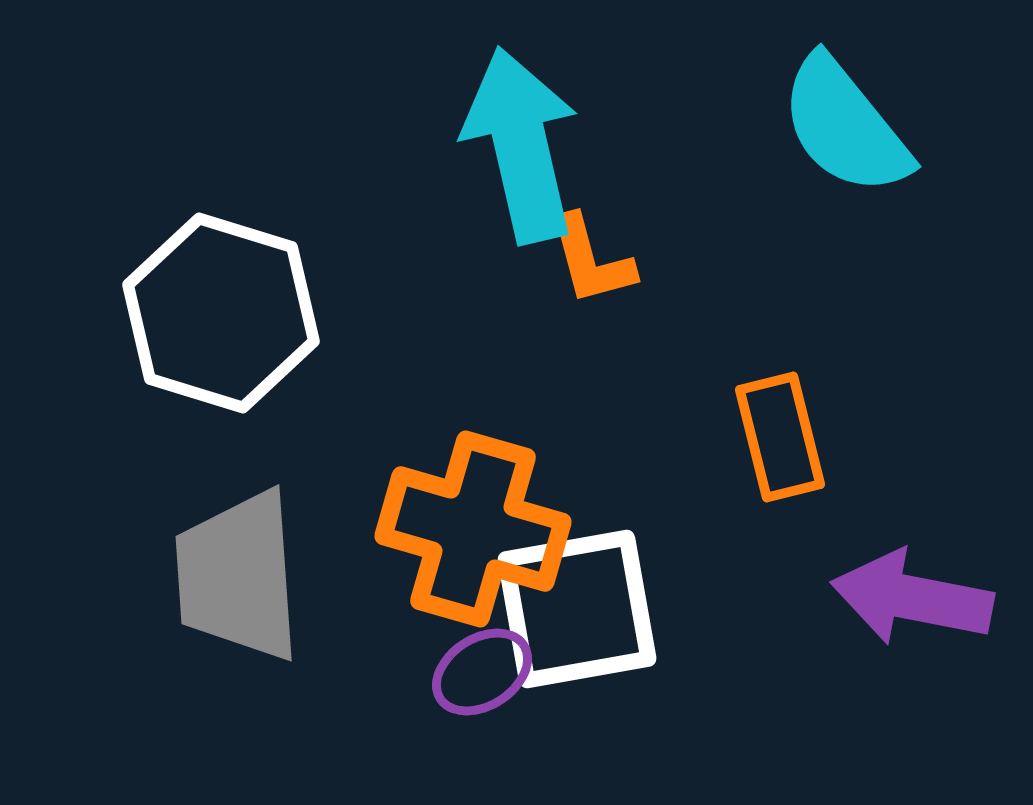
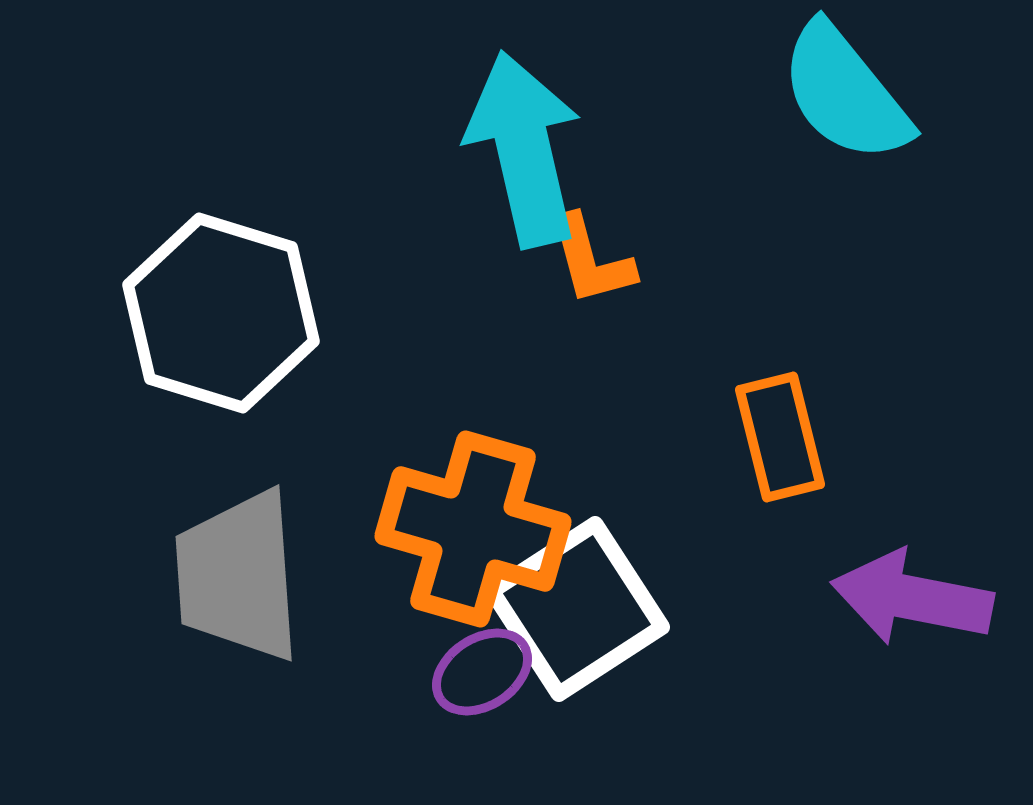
cyan semicircle: moved 33 px up
cyan arrow: moved 3 px right, 4 px down
white square: rotated 23 degrees counterclockwise
